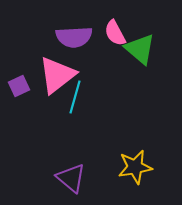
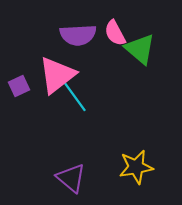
purple semicircle: moved 4 px right, 2 px up
cyan line: rotated 52 degrees counterclockwise
yellow star: moved 1 px right
